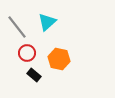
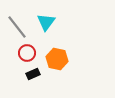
cyan triangle: moved 1 px left; rotated 12 degrees counterclockwise
orange hexagon: moved 2 px left
black rectangle: moved 1 px left, 1 px up; rotated 64 degrees counterclockwise
